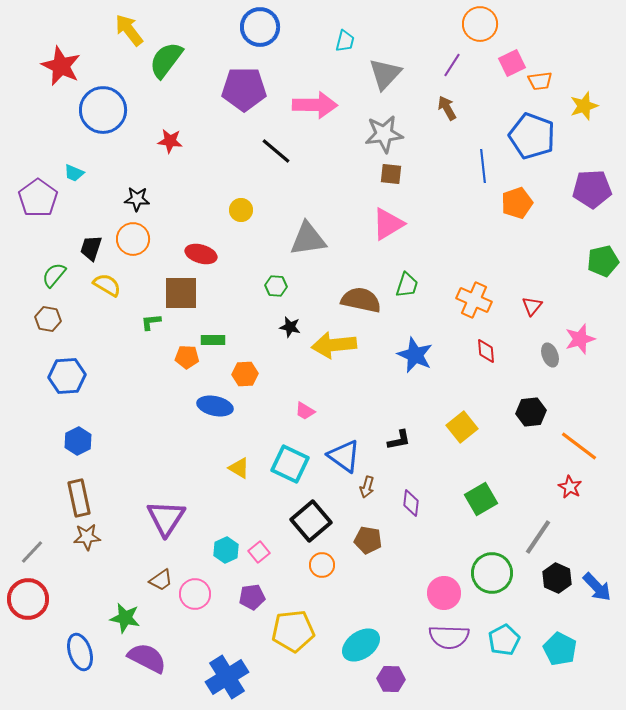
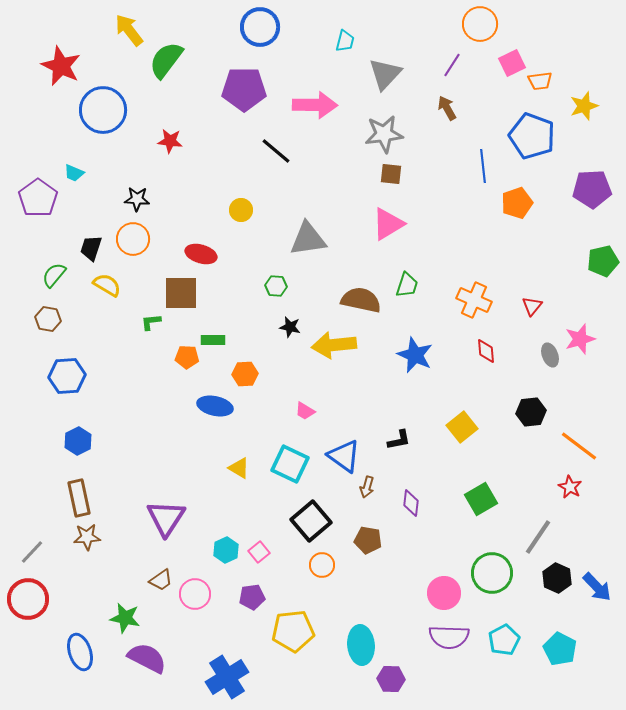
cyan ellipse at (361, 645): rotated 60 degrees counterclockwise
